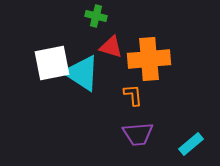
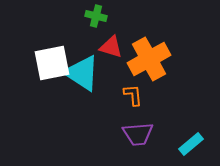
orange cross: rotated 24 degrees counterclockwise
